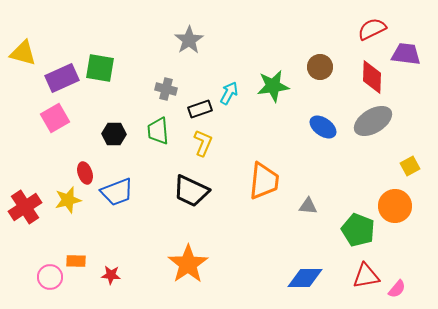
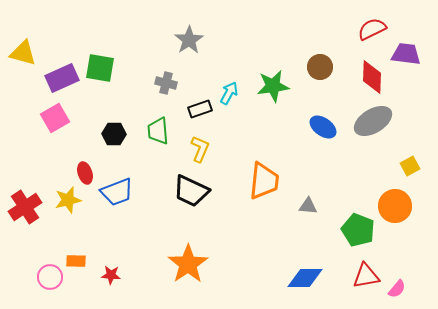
gray cross: moved 6 px up
yellow L-shape: moved 3 px left, 6 px down
